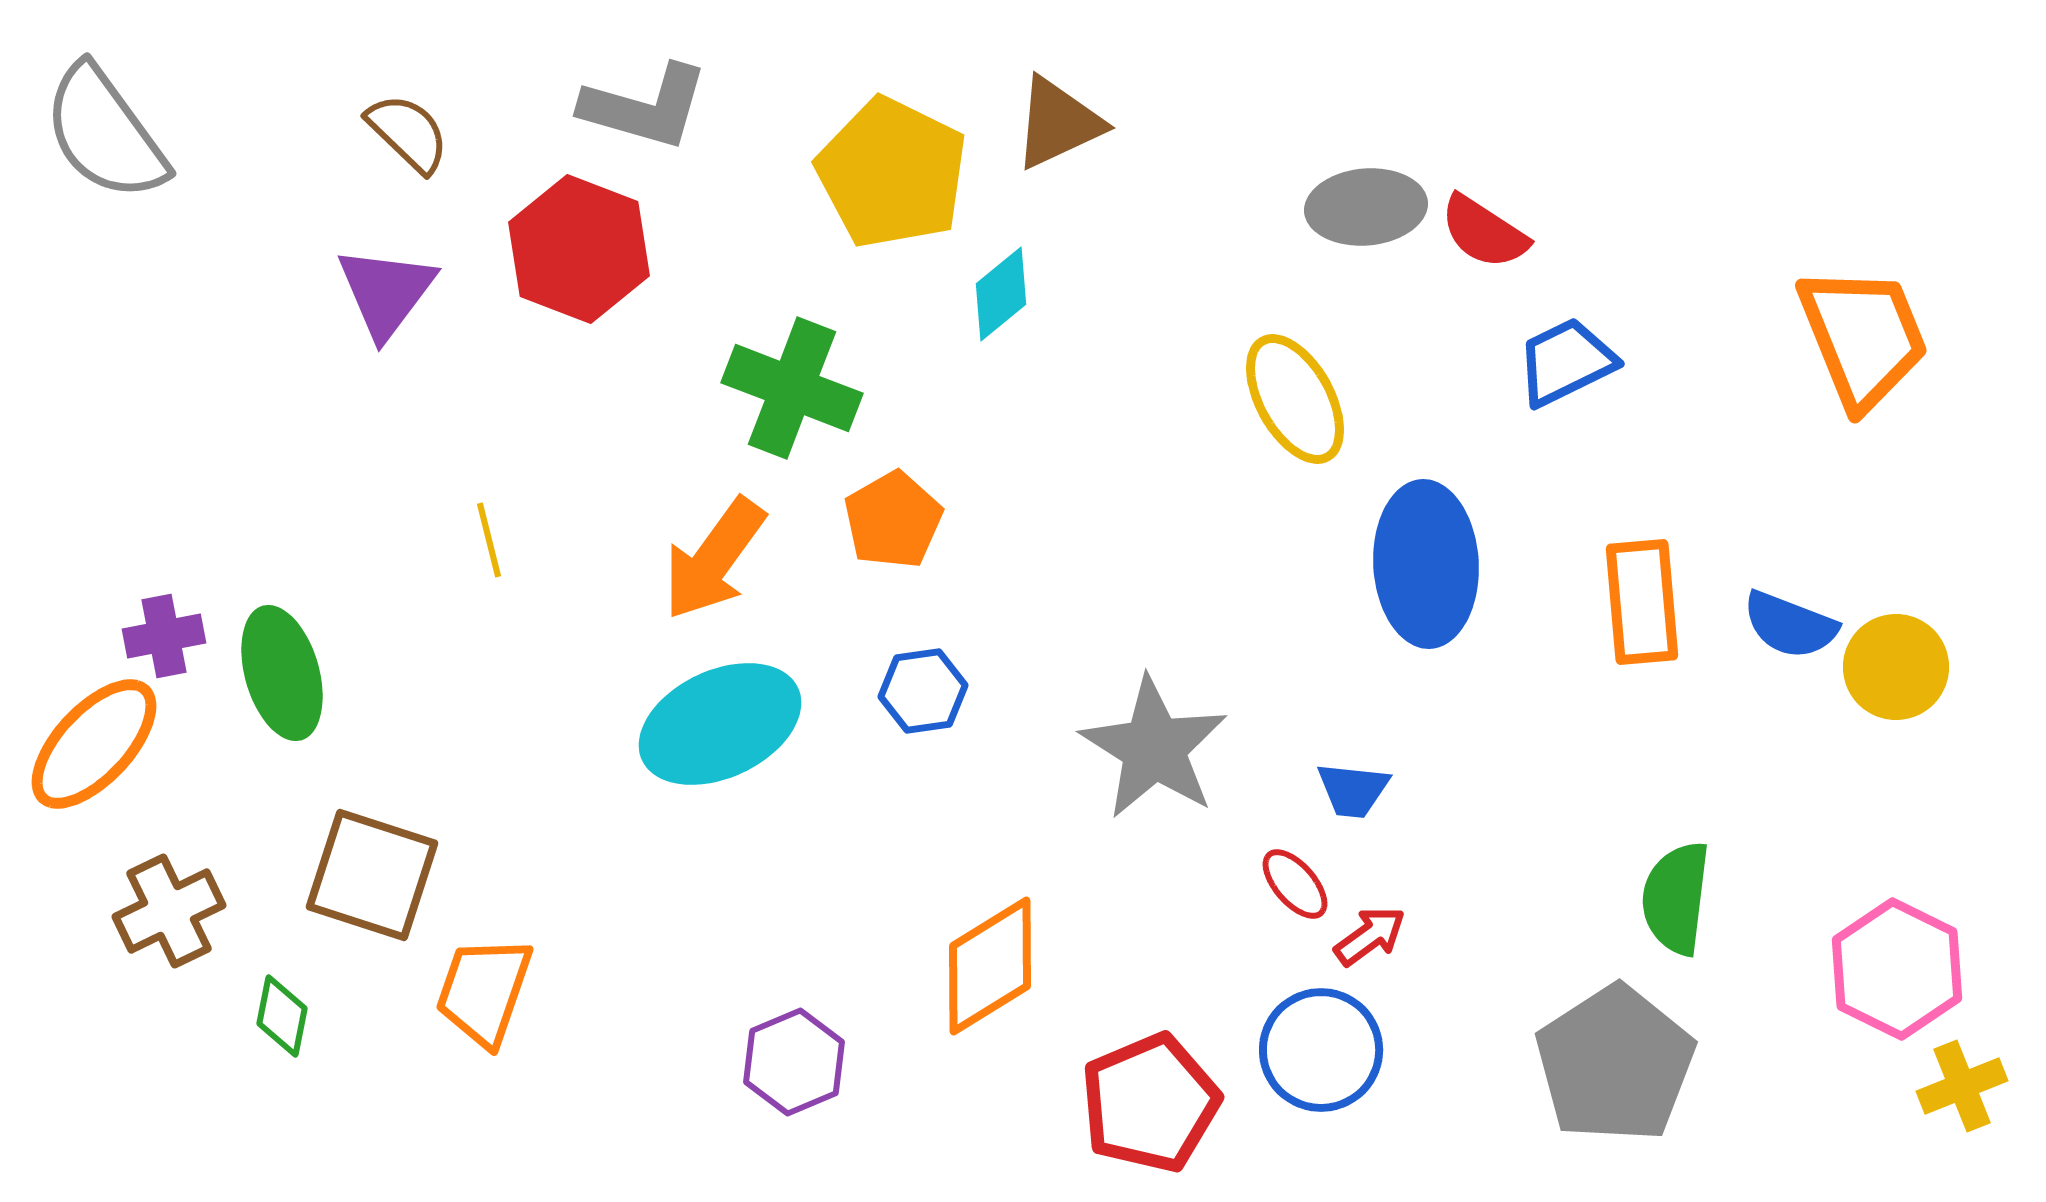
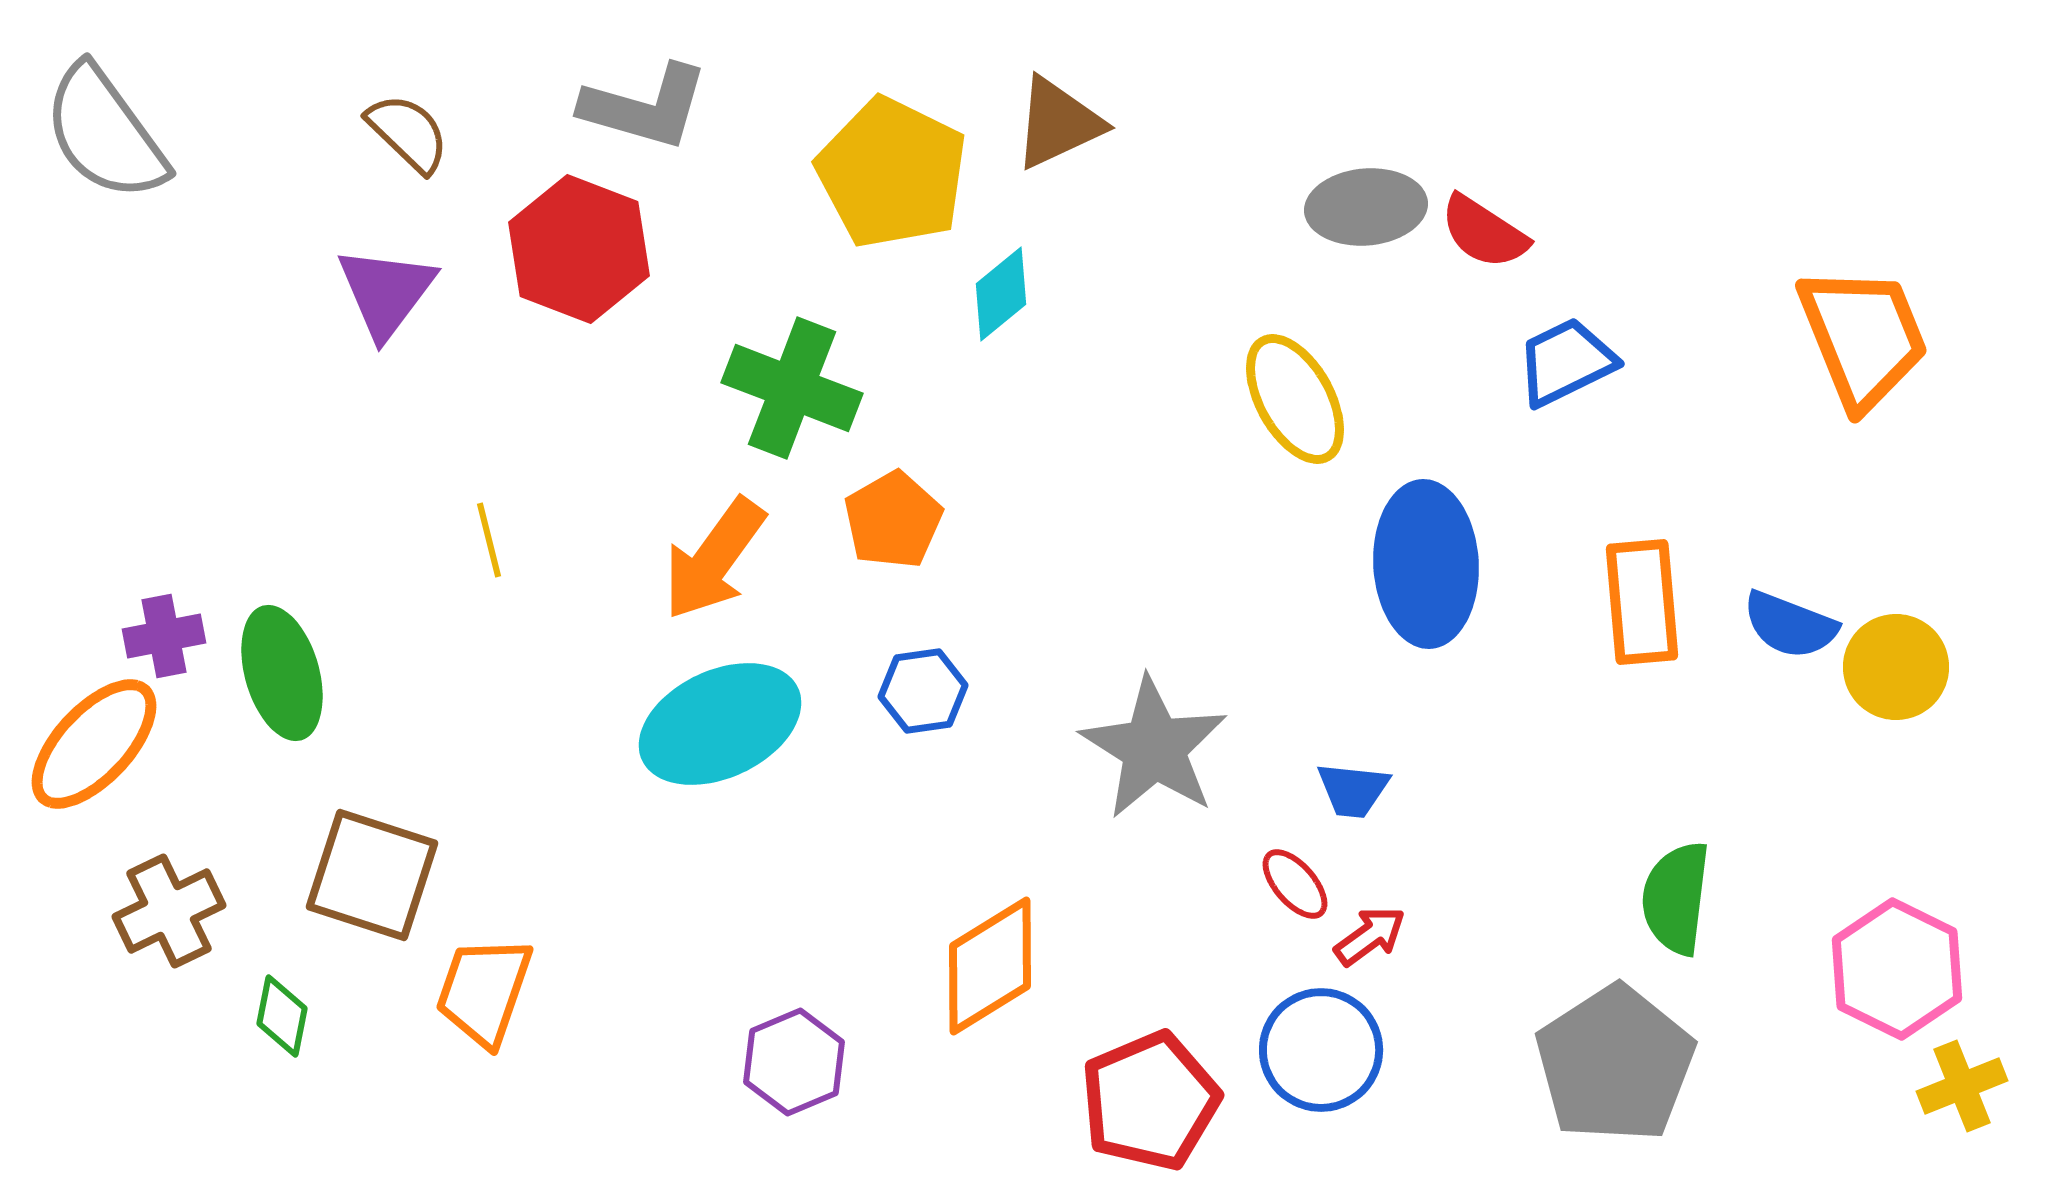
red pentagon at (1150, 1103): moved 2 px up
